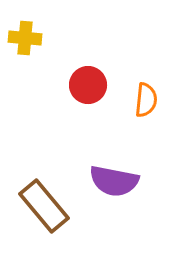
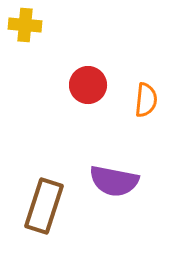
yellow cross: moved 13 px up
brown rectangle: rotated 58 degrees clockwise
